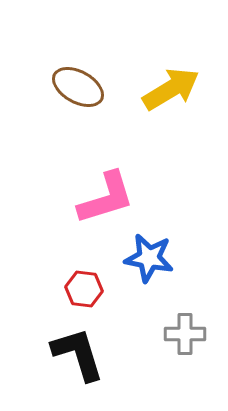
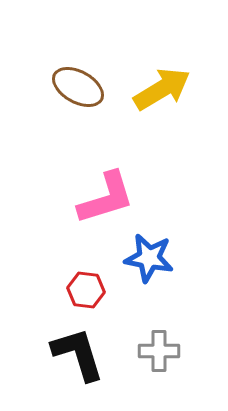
yellow arrow: moved 9 px left
red hexagon: moved 2 px right, 1 px down
gray cross: moved 26 px left, 17 px down
